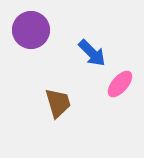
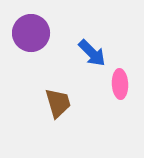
purple circle: moved 3 px down
pink ellipse: rotated 44 degrees counterclockwise
